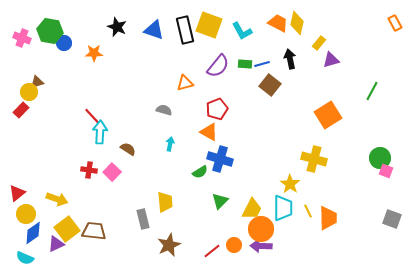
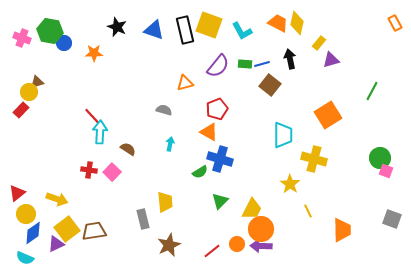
cyan trapezoid at (283, 208): moved 73 px up
orange trapezoid at (328, 218): moved 14 px right, 12 px down
brown trapezoid at (94, 231): rotated 15 degrees counterclockwise
orange circle at (234, 245): moved 3 px right, 1 px up
